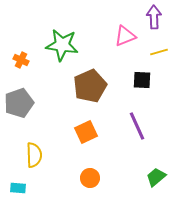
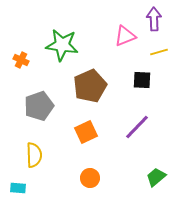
purple arrow: moved 2 px down
gray pentagon: moved 20 px right, 3 px down
purple line: moved 1 px down; rotated 68 degrees clockwise
